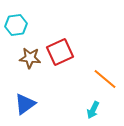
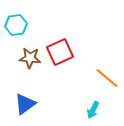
orange line: moved 2 px right, 1 px up
